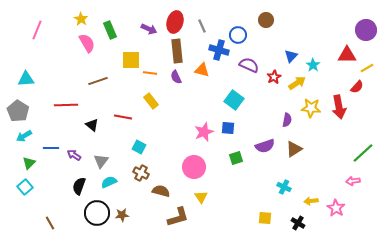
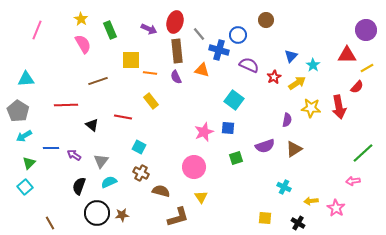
gray line at (202, 26): moved 3 px left, 8 px down; rotated 16 degrees counterclockwise
pink semicircle at (87, 43): moved 4 px left, 1 px down
